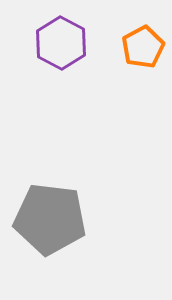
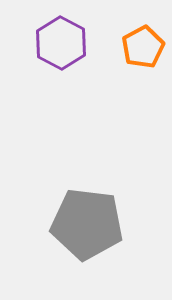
gray pentagon: moved 37 px right, 5 px down
